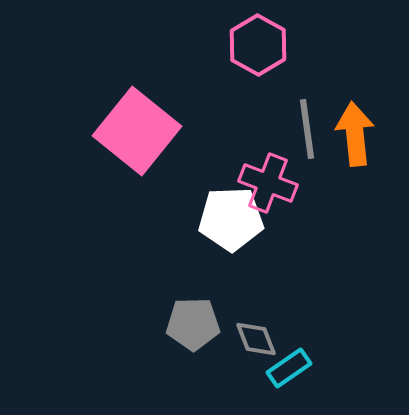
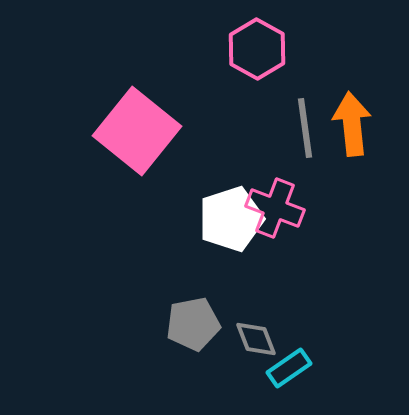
pink hexagon: moved 1 px left, 4 px down
gray line: moved 2 px left, 1 px up
orange arrow: moved 3 px left, 10 px up
pink cross: moved 7 px right, 25 px down
white pentagon: rotated 16 degrees counterclockwise
gray pentagon: rotated 10 degrees counterclockwise
